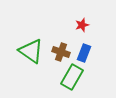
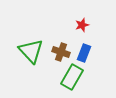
green triangle: rotated 12 degrees clockwise
